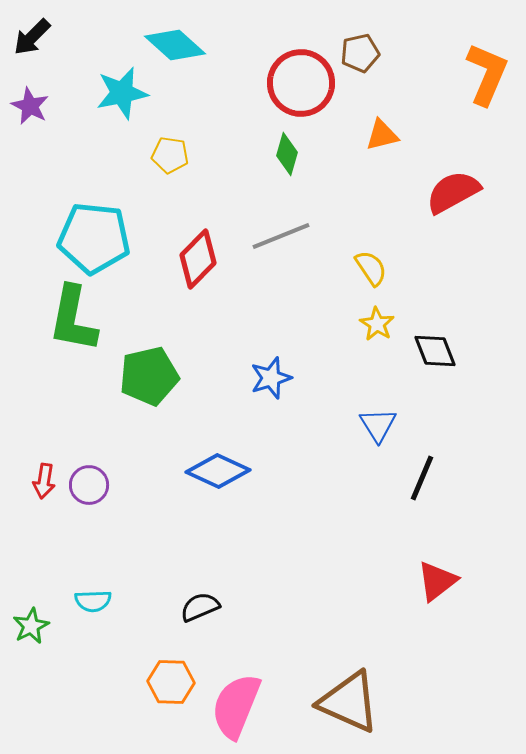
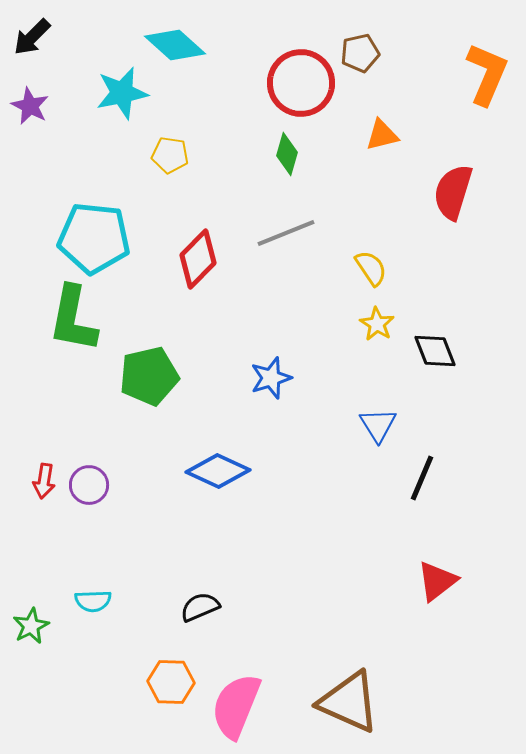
red semicircle: rotated 44 degrees counterclockwise
gray line: moved 5 px right, 3 px up
